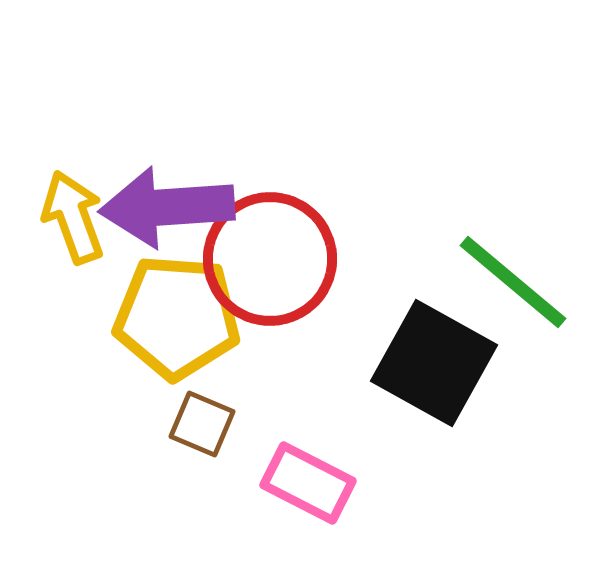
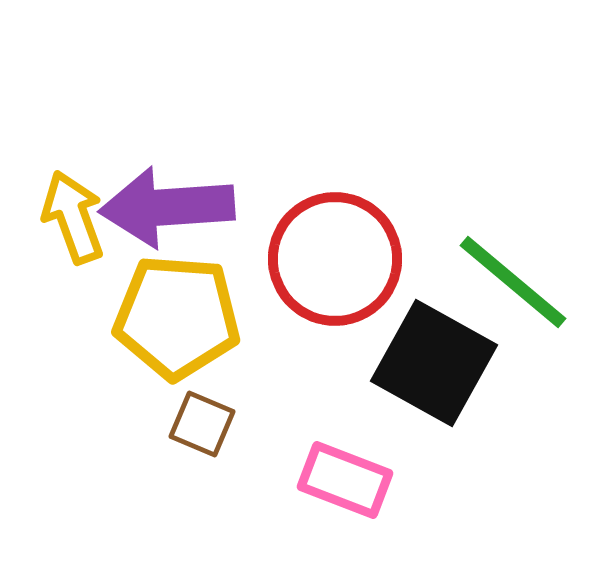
red circle: moved 65 px right
pink rectangle: moved 37 px right, 3 px up; rotated 6 degrees counterclockwise
